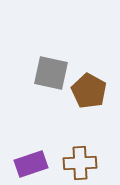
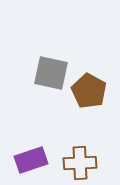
purple rectangle: moved 4 px up
